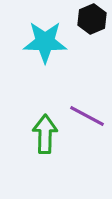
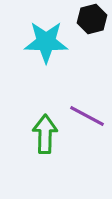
black hexagon: rotated 8 degrees clockwise
cyan star: moved 1 px right
